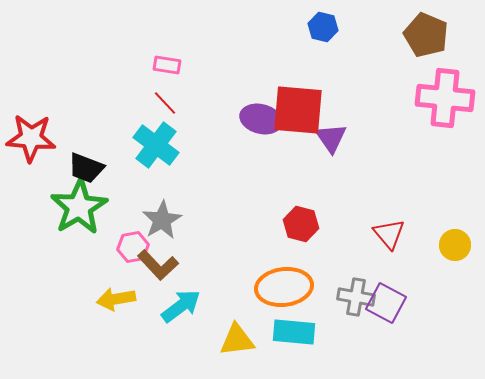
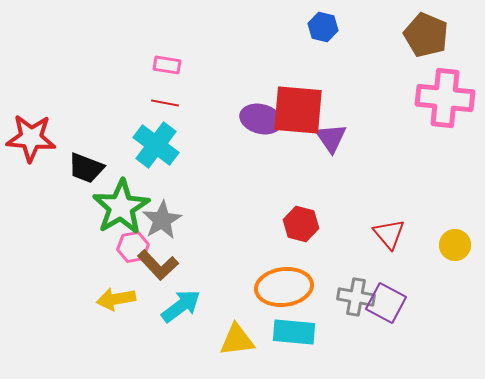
red line: rotated 36 degrees counterclockwise
green star: moved 42 px right
